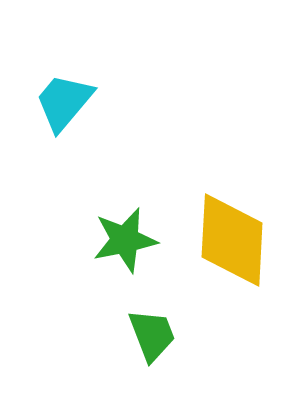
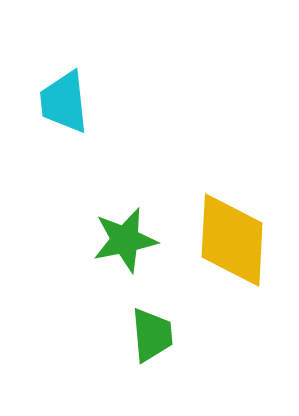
cyan trapezoid: rotated 46 degrees counterclockwise
green trapezoid: rotated 16 degrees clockwise
